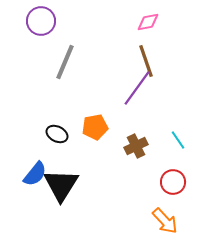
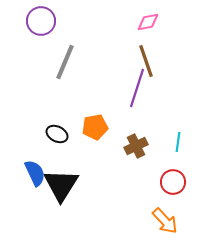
purple line: rotated 18 degrees counterclockwise
cyan line: moved 2 px down; rotated 42 degrees clockwise
blue semicircle: moved 1 px up; rotated 64 degrees counterclockwise
